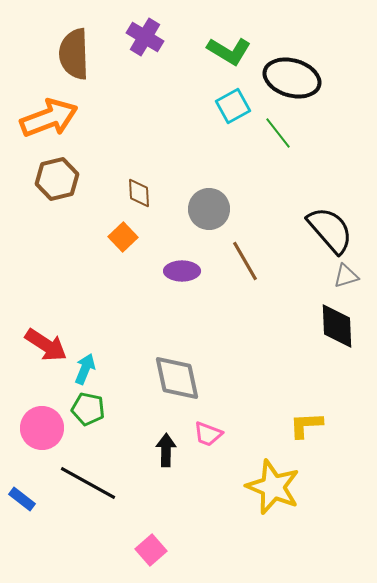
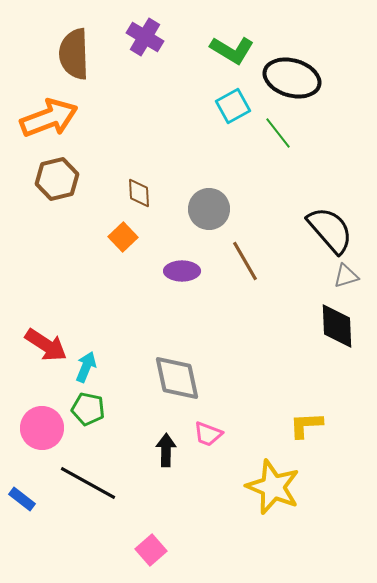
green L-shape: moved 3 px right, 1 px up
cyan arrow: moved 1 px right, 2 px up
